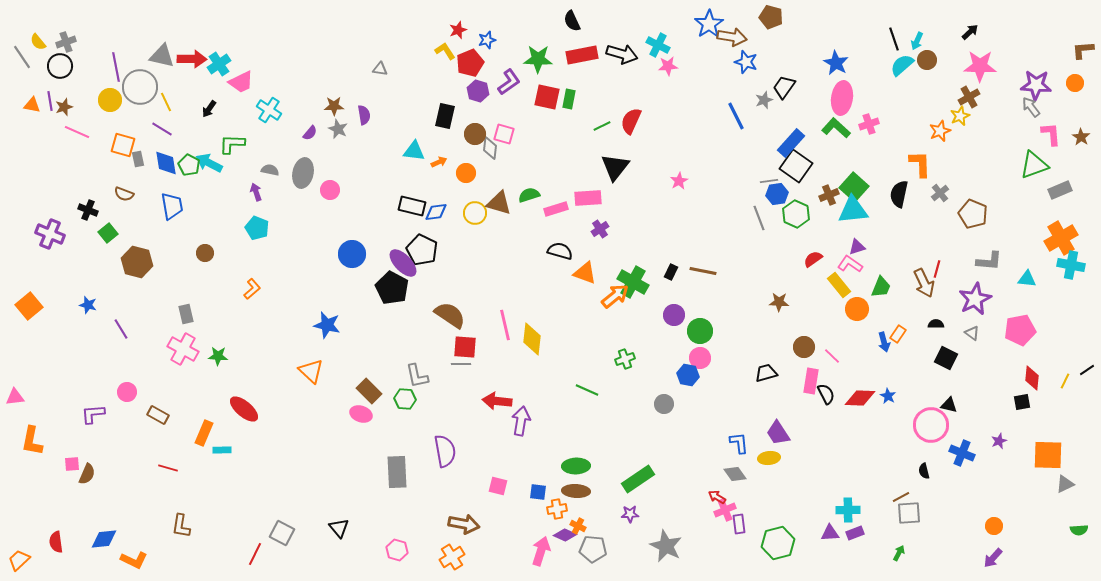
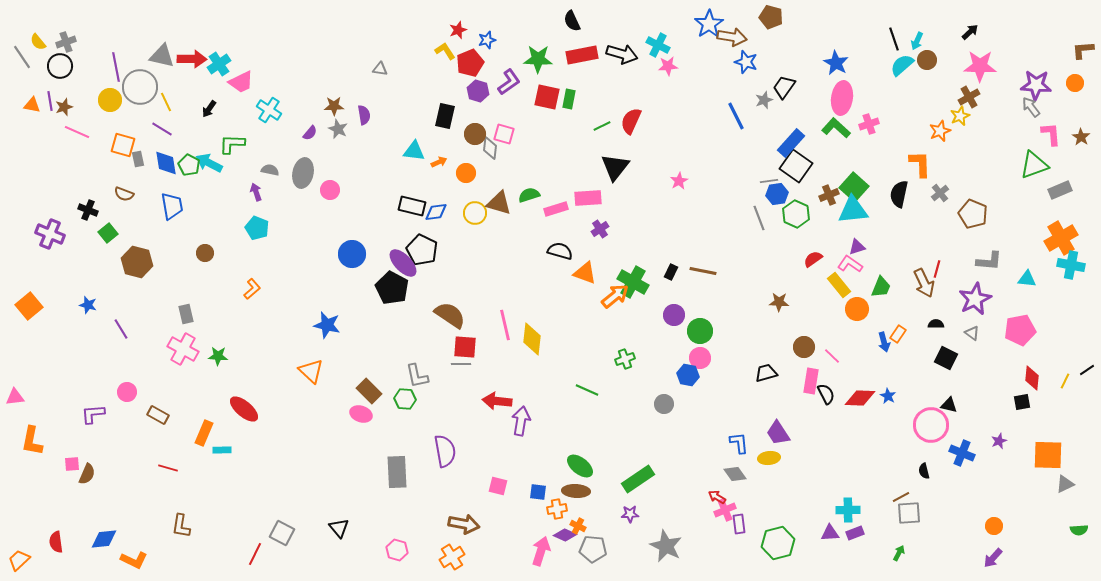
green ellipse at (576, 466): moved 4 px right; rotated 40 degrees clockwise
